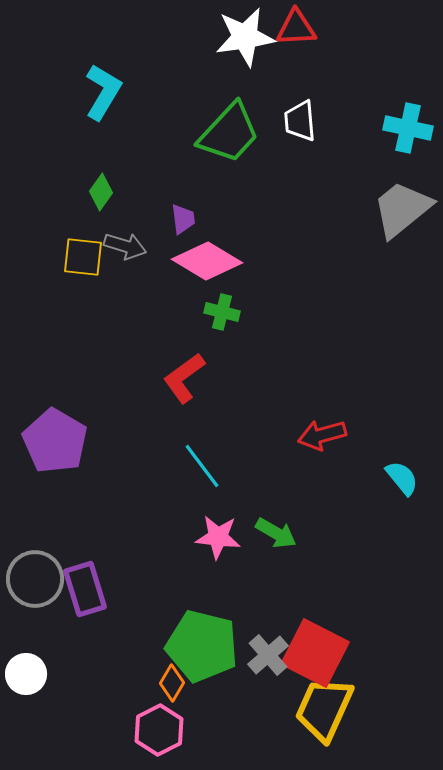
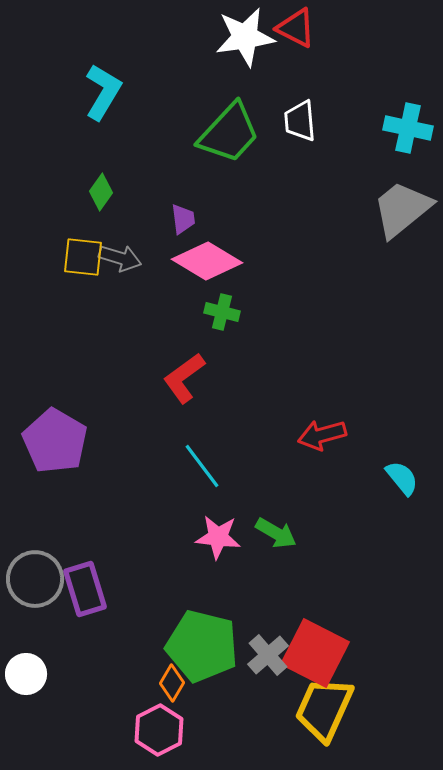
red triangle: rotated 30 degrees clockwise
gray arrow: moved 5 px left, 12 px down
